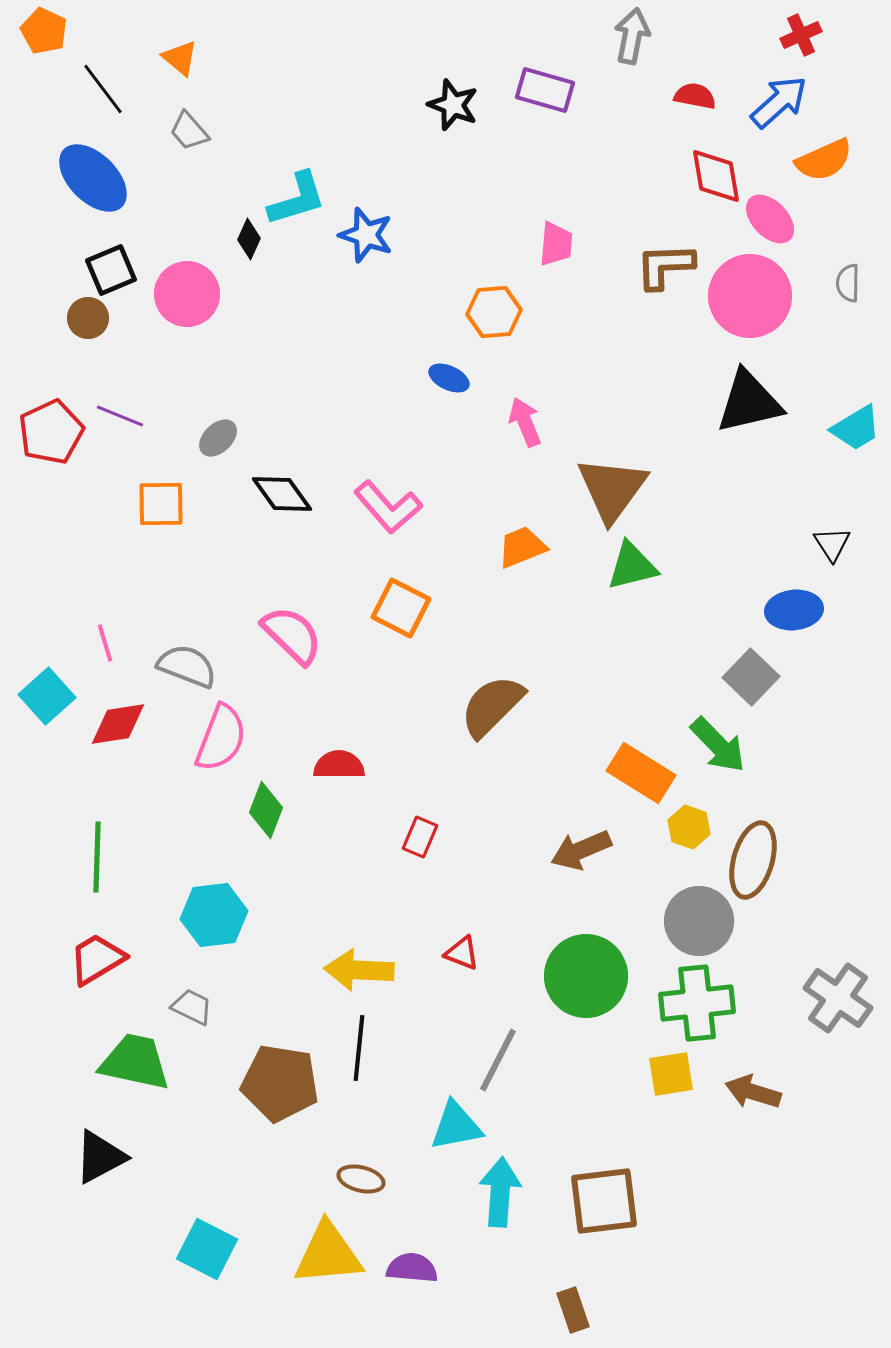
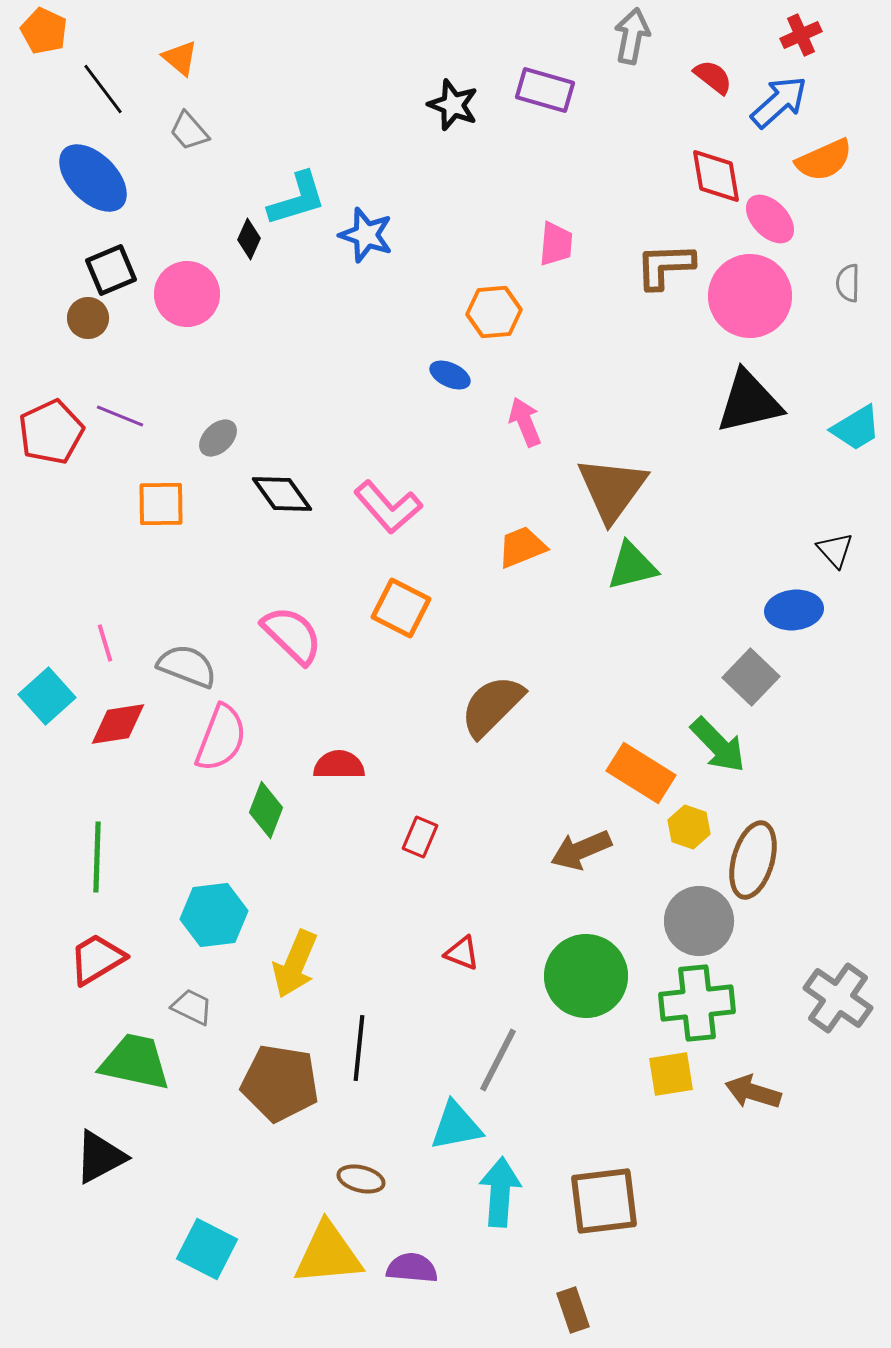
red semicircle at (695, 96): moved 18 px right, 19 px up; rotated 27 degrees clockwise
blue ellipse at (449, 378): moved 1 px right, 3 px up
black triangle at (832, 544): moved 3 px right, 6 px down; rotated 9 degrees counterclockwise
yellow arrow at (359, 970): moved 64 px left, 6 px up; rotated 70 degrees counterclockwise
